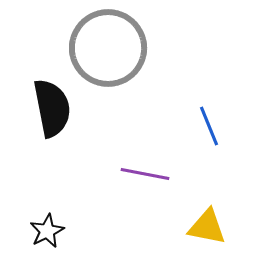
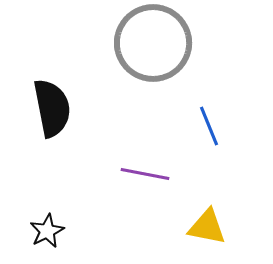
gray circle: moved 45 px right, 5 px up
